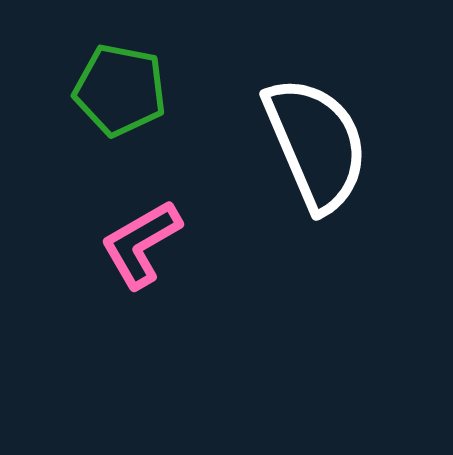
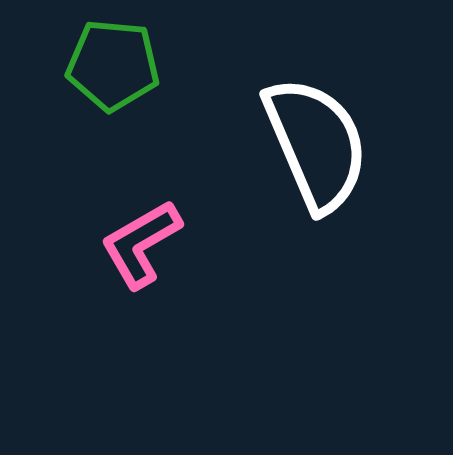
green pentagon: moved 7 px left, 25 px up; rotated 6 degrees counterclockwise
